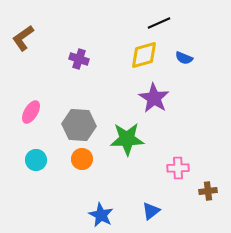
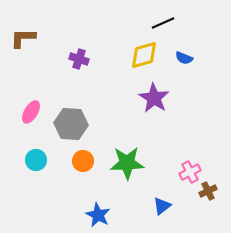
black line: moved 4 px right
brown L-shape: rotated 36 degrees clockwise
gray hexagon: moved 8 px left, 1 px up
green star: moved 24 px down
orange circle: moved 1 px right, 2 px down
pink cross: moved 12 px right, 4 px down; rotated 25 degrees counterclockwise
brown cross: rotated 18 degrees counterclockwise
blue triangle: moved 11 px right, 5 px up
blue star: moved 3 px left
